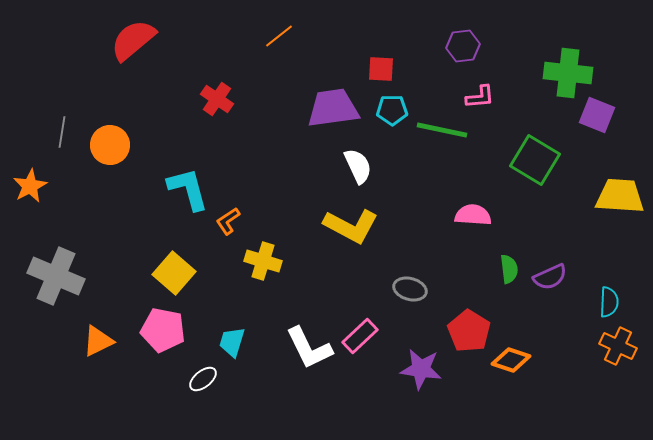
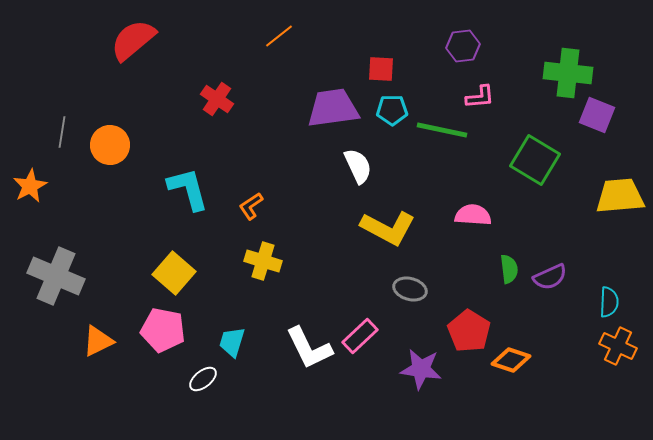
yellow trapezoid: rotated 9 degrees counterclockwise
orange L-shape: moved 23 px right, 15 px up
yellow L-shape: moved 37 px right, 2 px down
